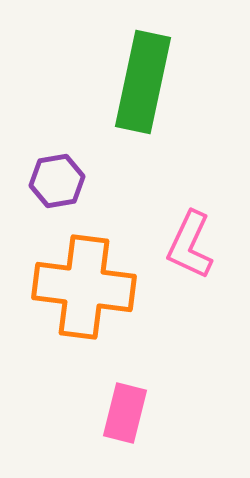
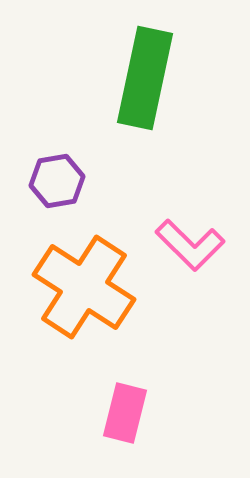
green rectangle: moved 2 px right, 4 px up
pink L-shape: rotated 70 degrees counterclockwise
orange cross: rotated 26 degrees clockwise
